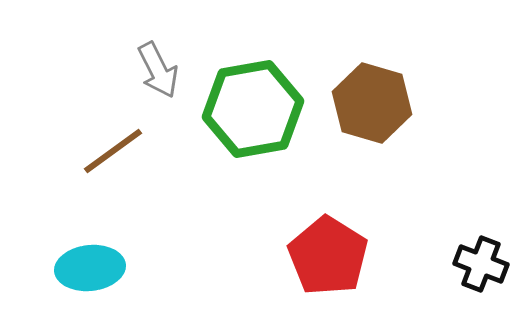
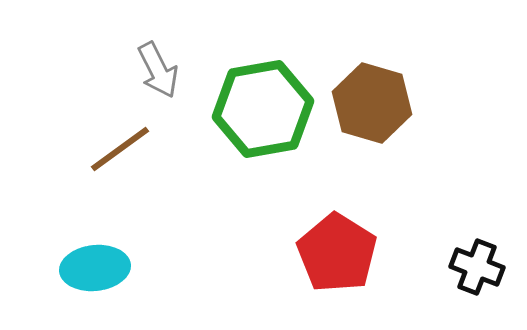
green hexagon: moved 10 px right
brown line: moved 7 px right, 2 px up
red pentagon: moved 9 px right, 3 px up
black cross: moved 4 px left, 3 px down
cyan ellipse: moved 5 px right
